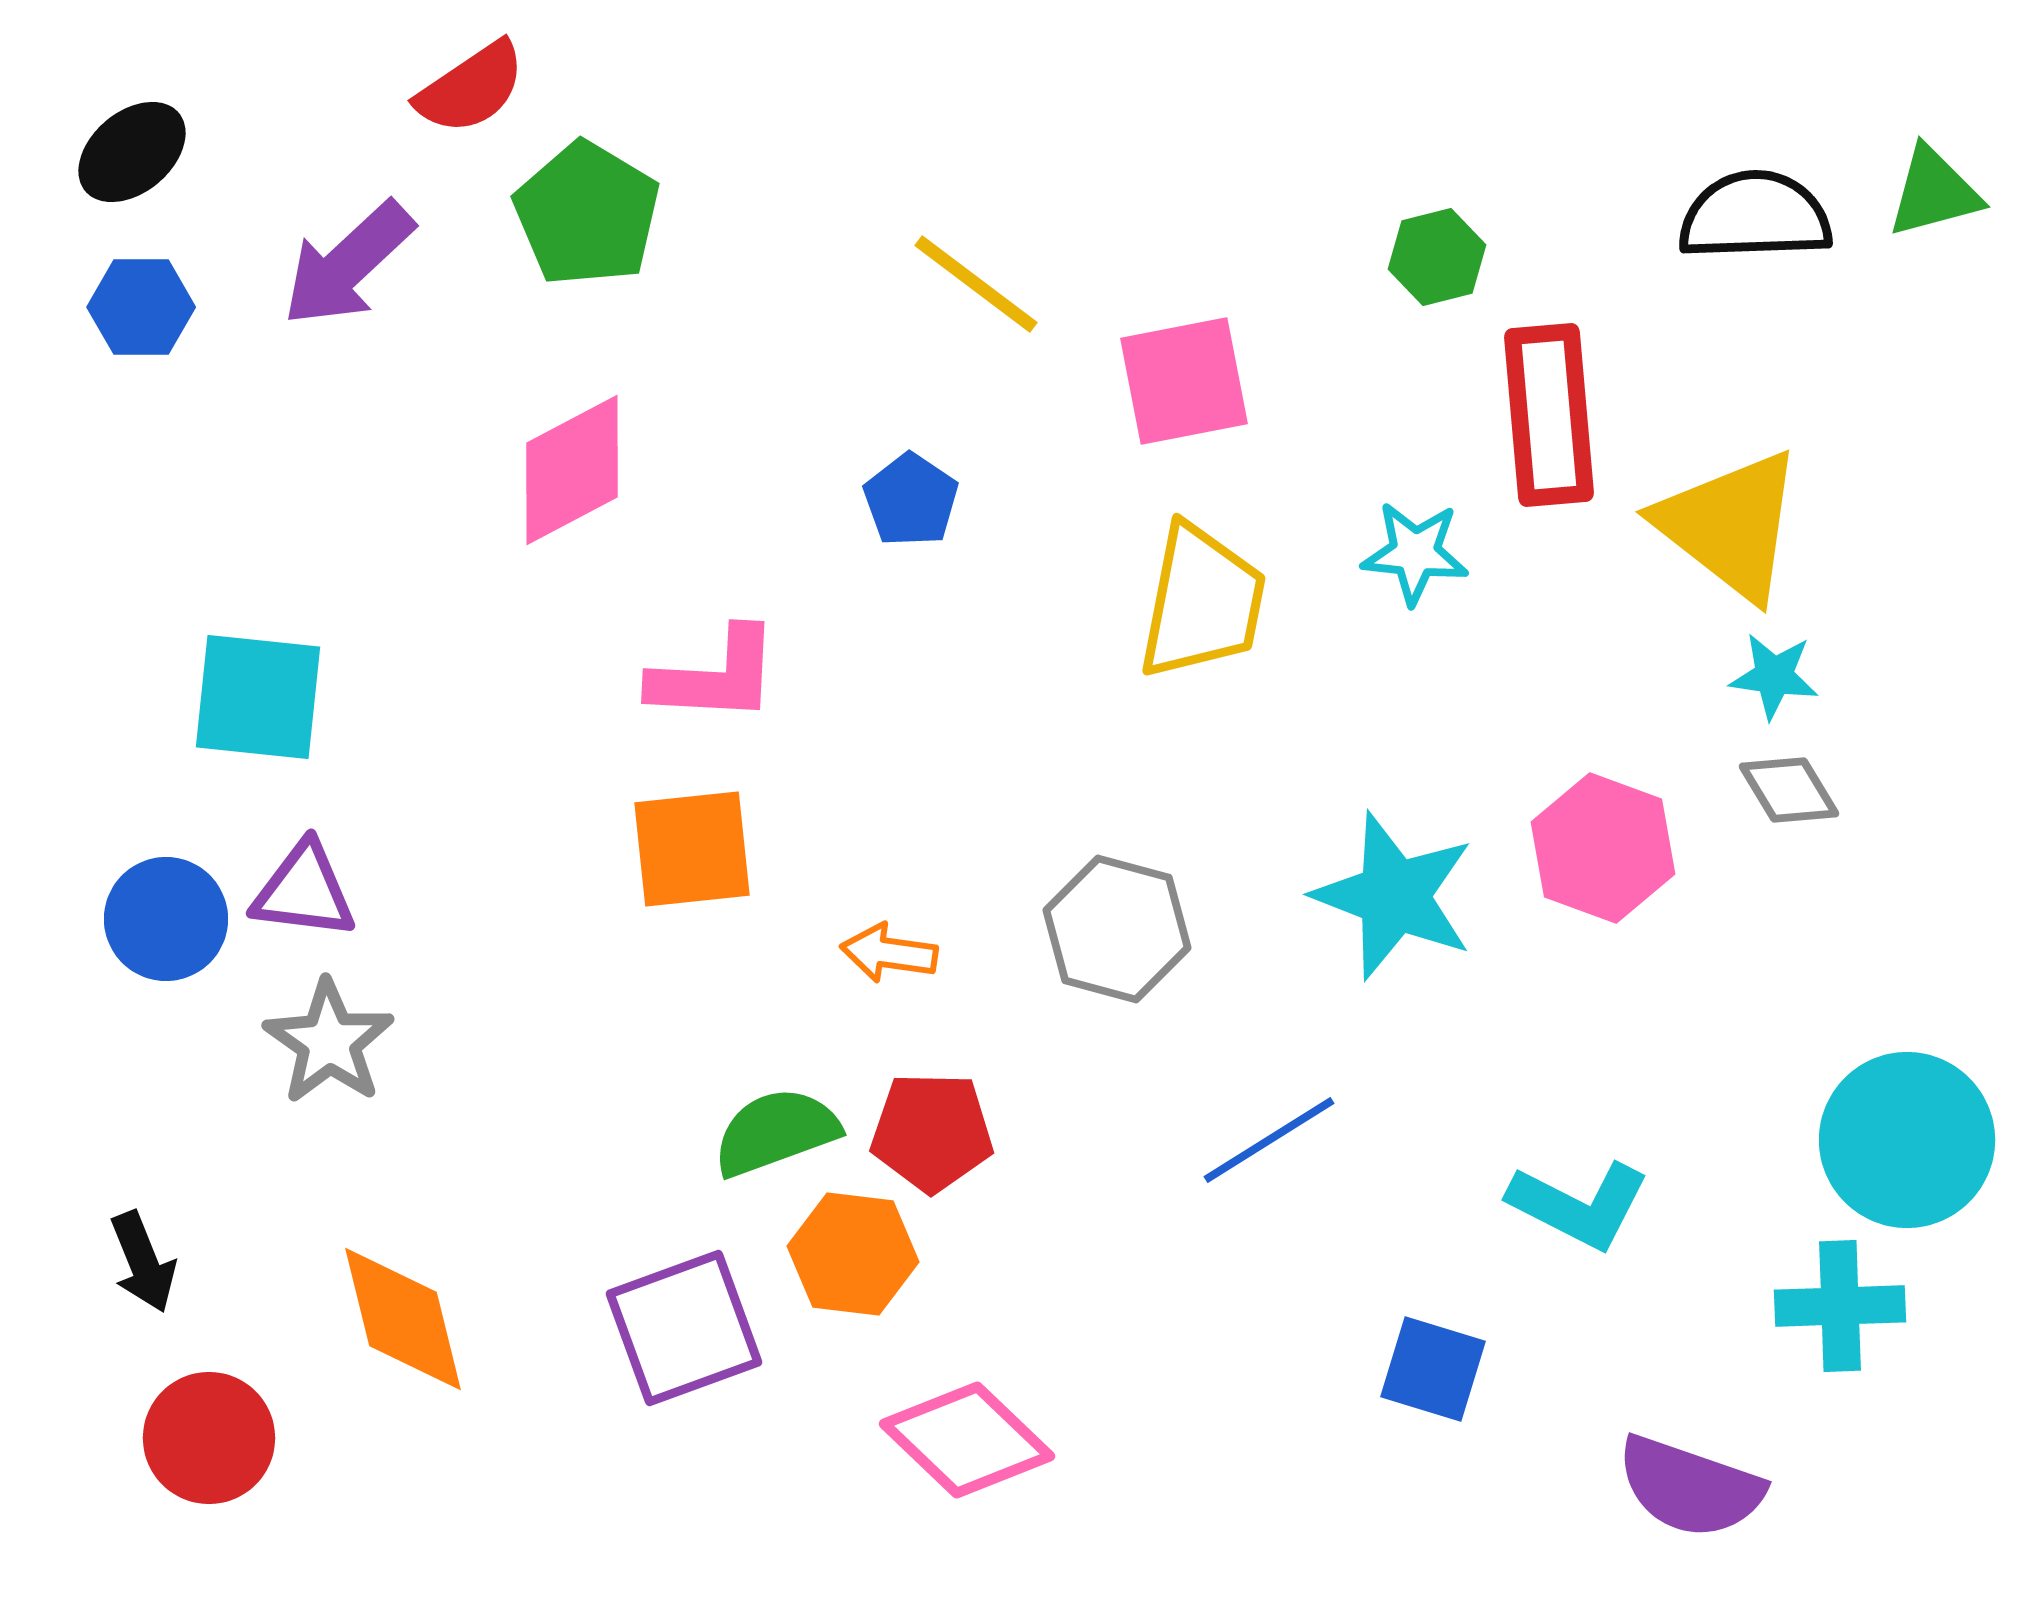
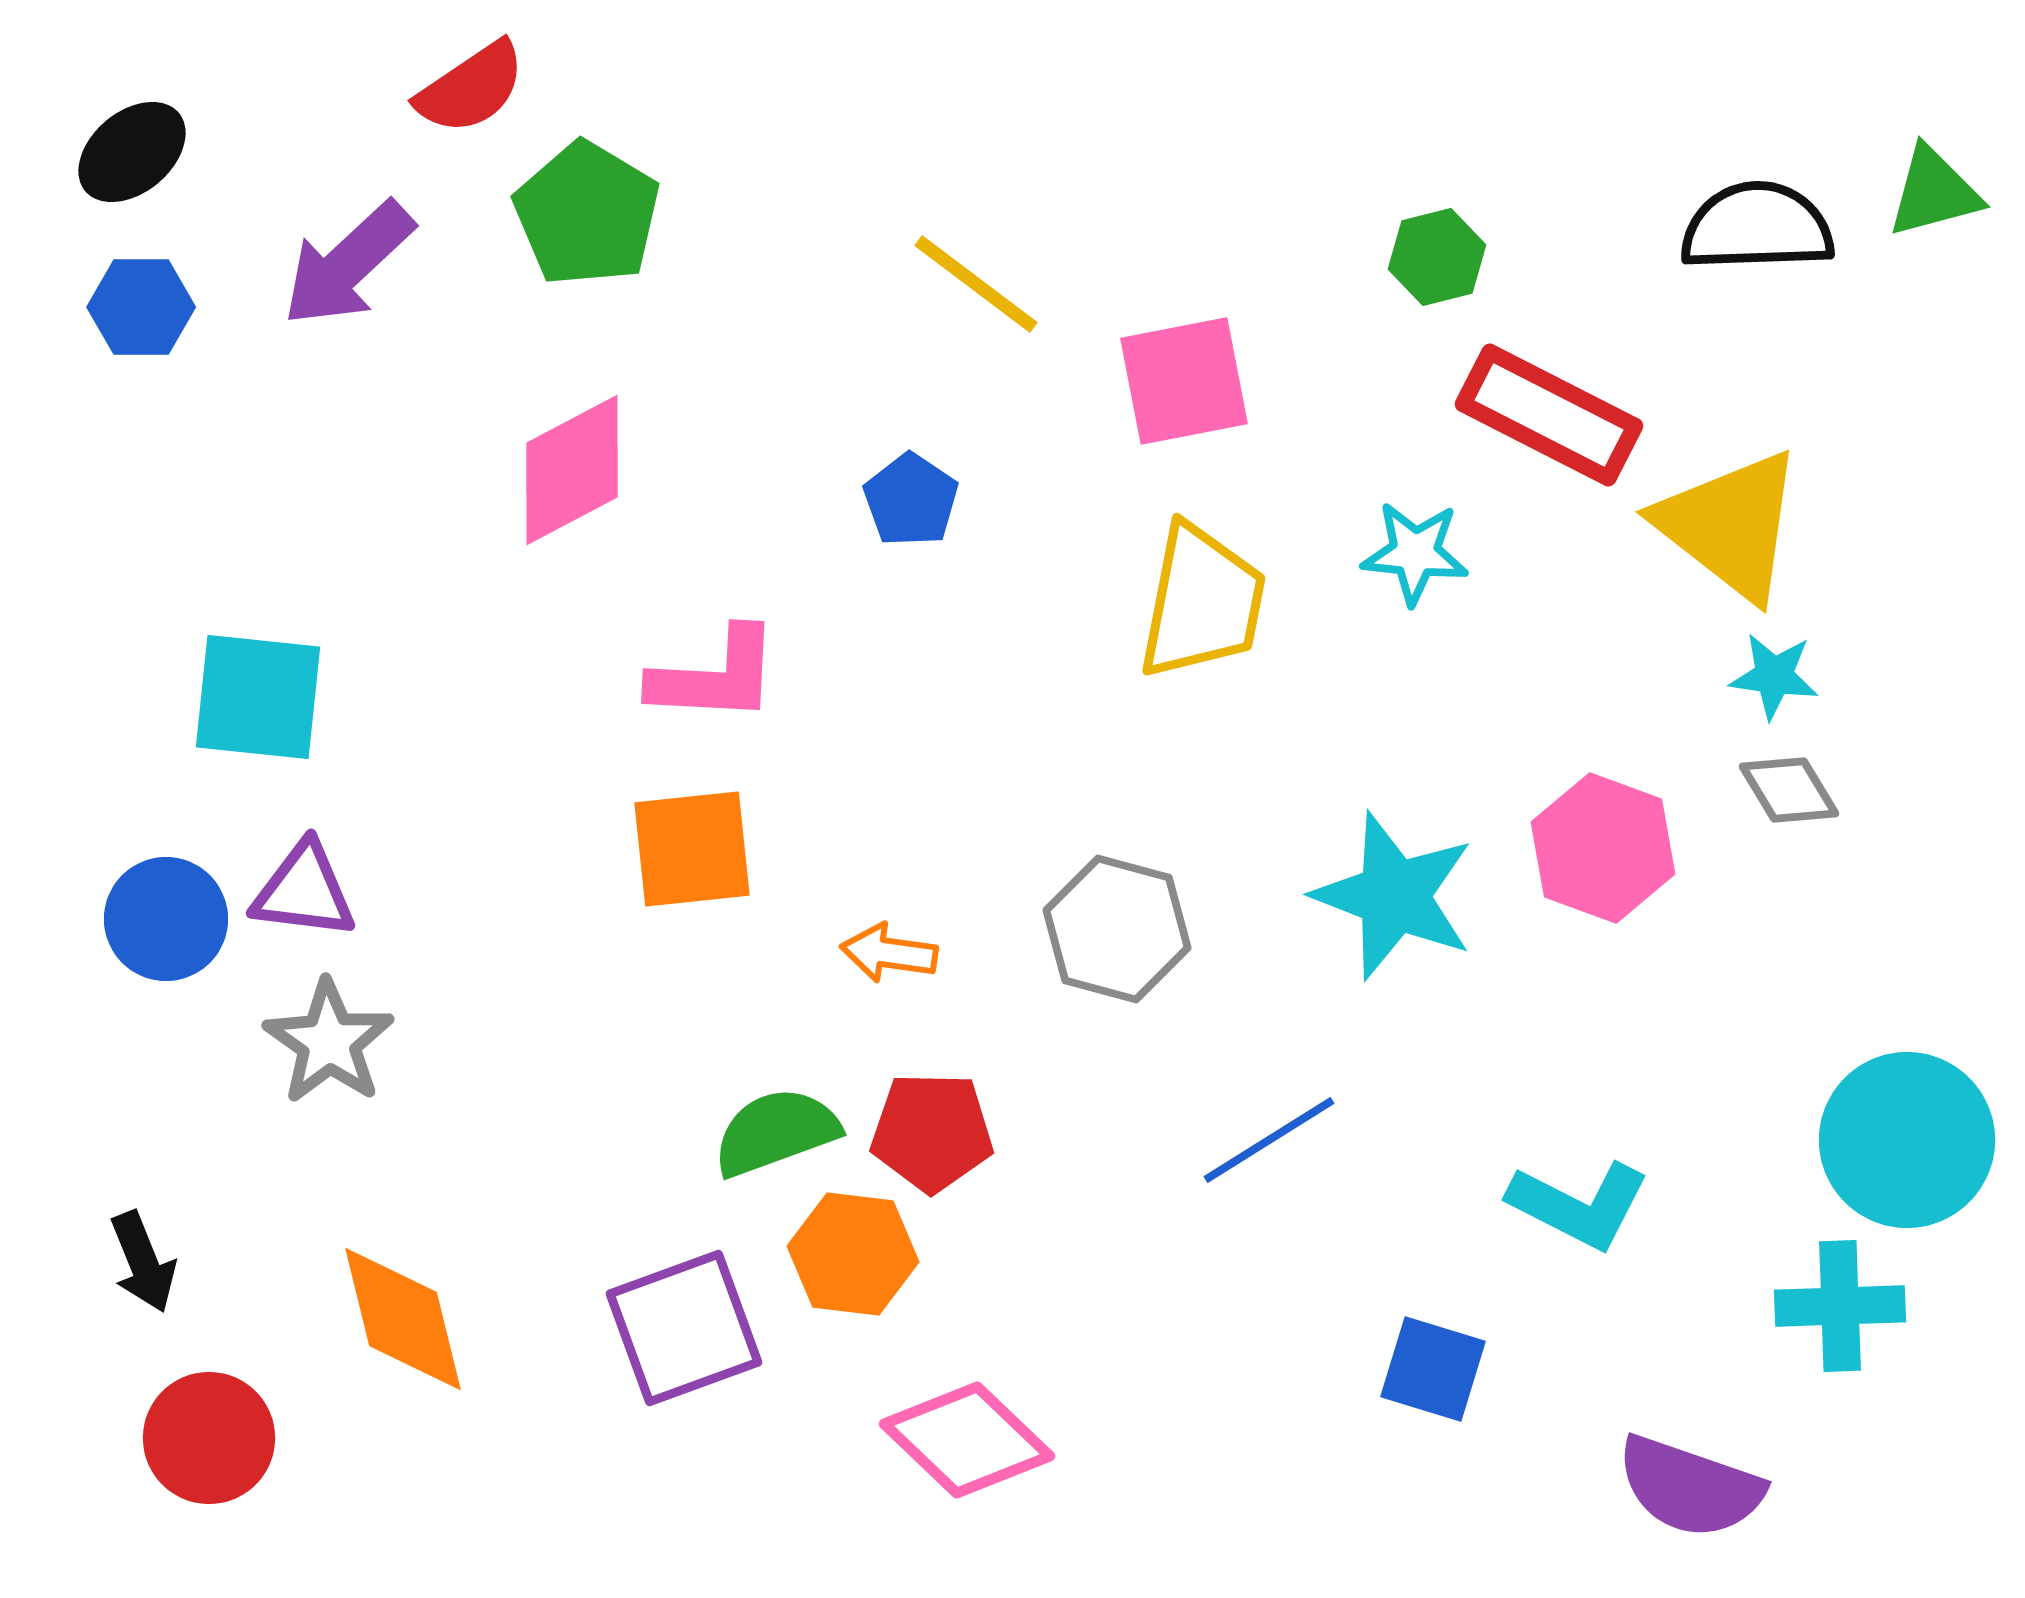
black semicircle at (1755, 216): moved 2 px right, 11 px down
red rectangle at (1549, 415): rotated 58 degrees counterclockwise
